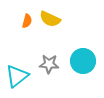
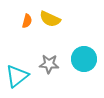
cyan circle: moved 1 px right, 2 px up
